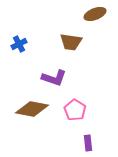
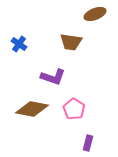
blue cross: rotated 28 degrees counterclockwise
purple L-shape: moved 1 px left, 1 px up
pink pentagon: moved 1 px left, 1 px up
purple rectangle: rotated 21 degrees clockwise
